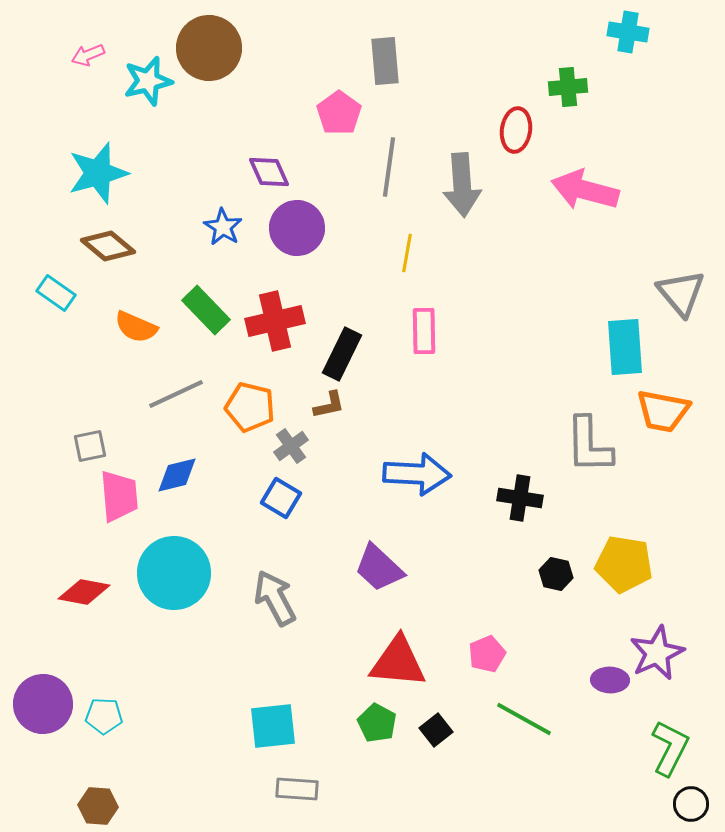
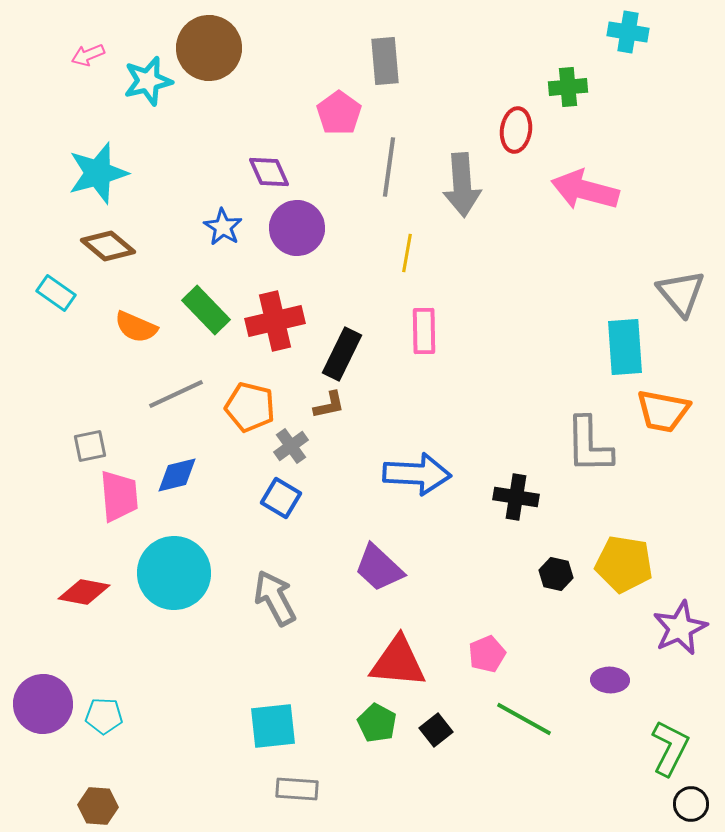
black cross at (520, 498): moved 4 px left, 1 px up
purple star at (657, 653): moved 23 px right, 25 px up
